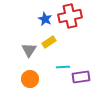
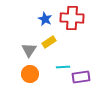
red cross: moved 2 px right, 2 px down; rotated 15 degrees clockwise
orange circle: moved 5 px up
